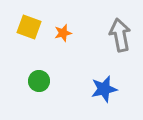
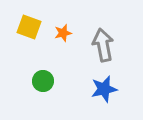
gray arrow: moved 17 px left, 10 px down
green circle: moved 4 px right
